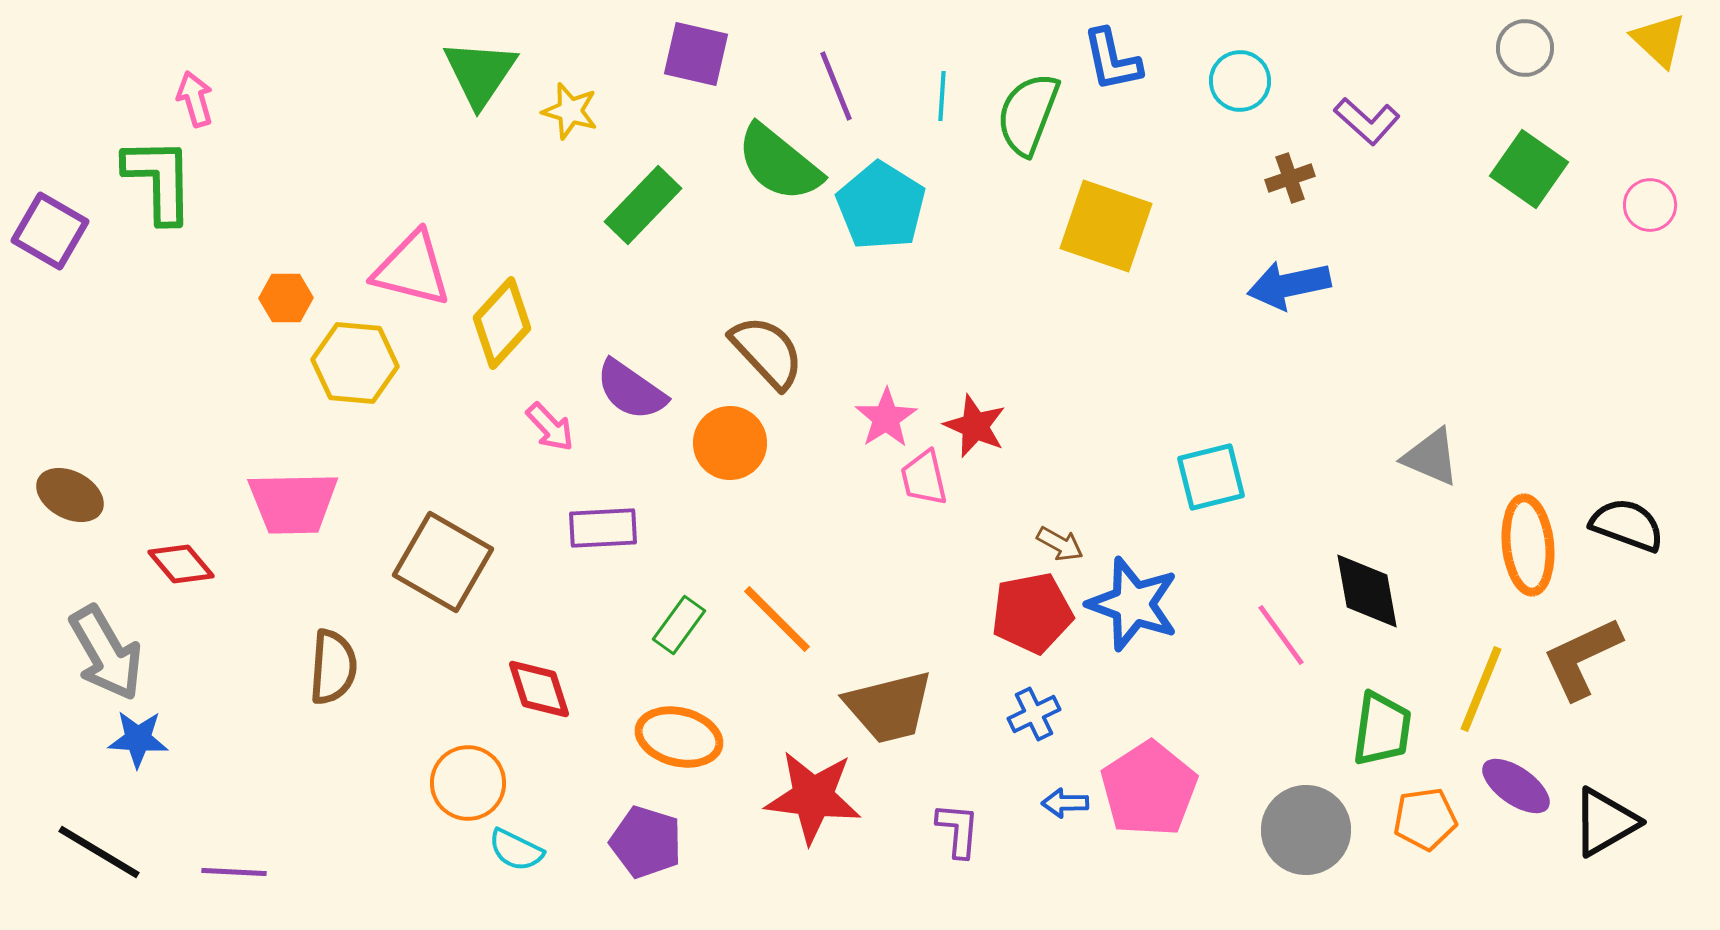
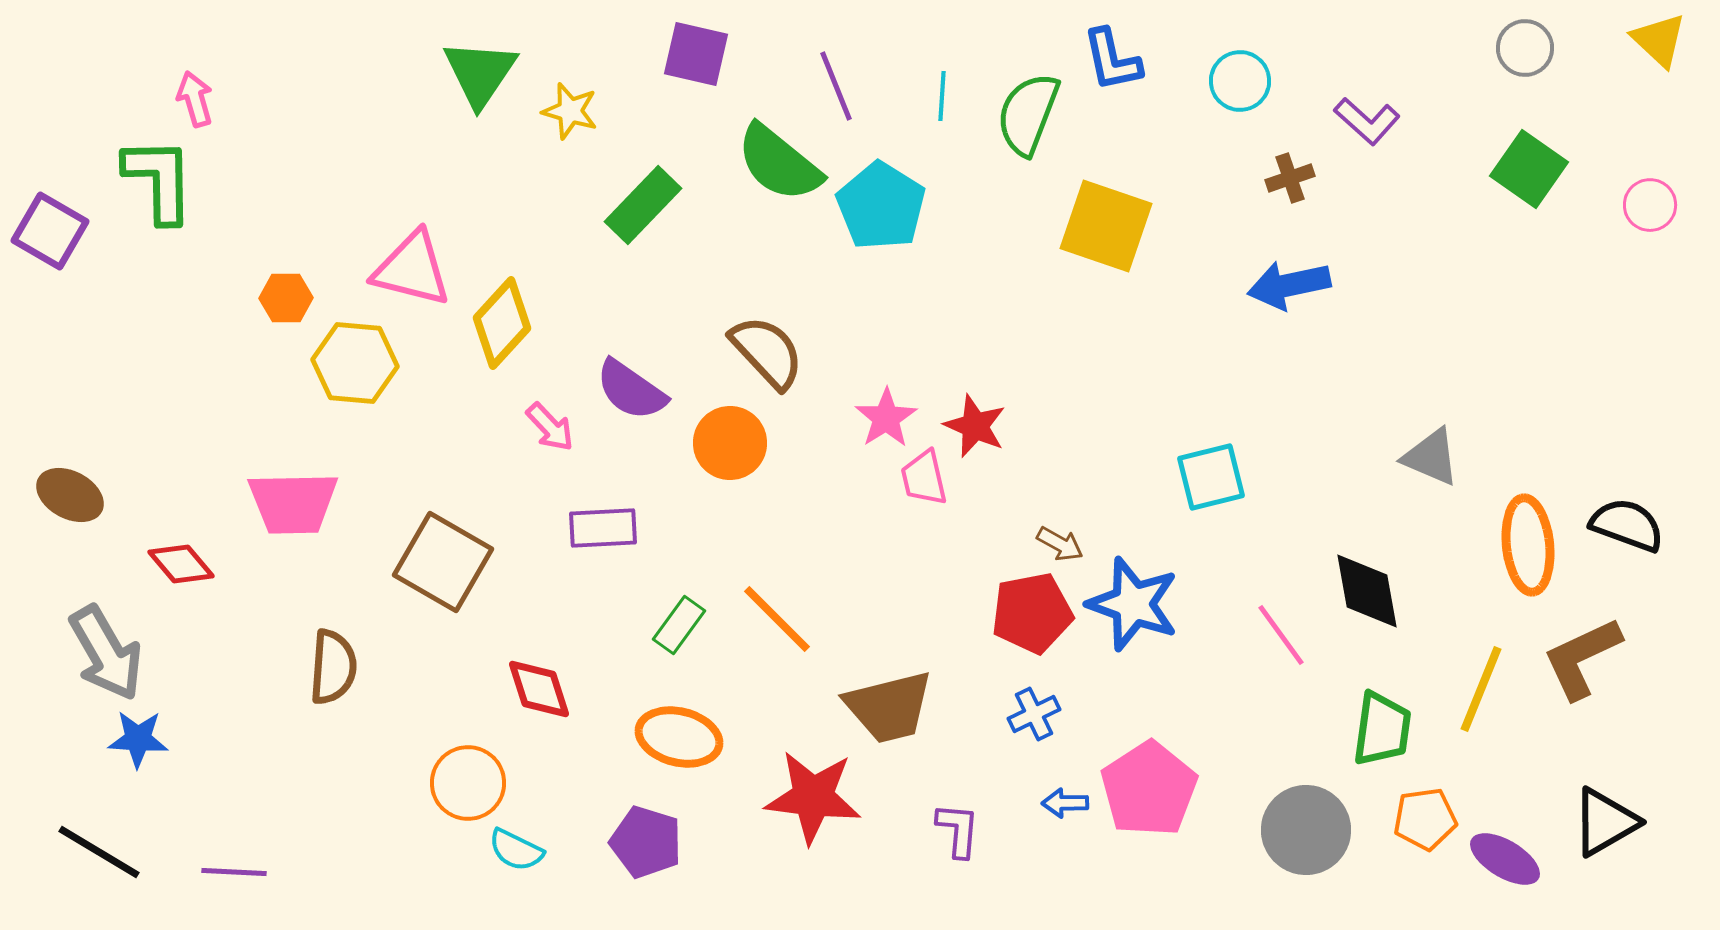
purple ellipse at (1516, 786): moved 11 px left, 73 px down; rotated 4 degrees counterclockwise
